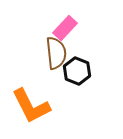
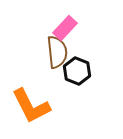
brown semicircle: moved 1 px right, 1 px up
